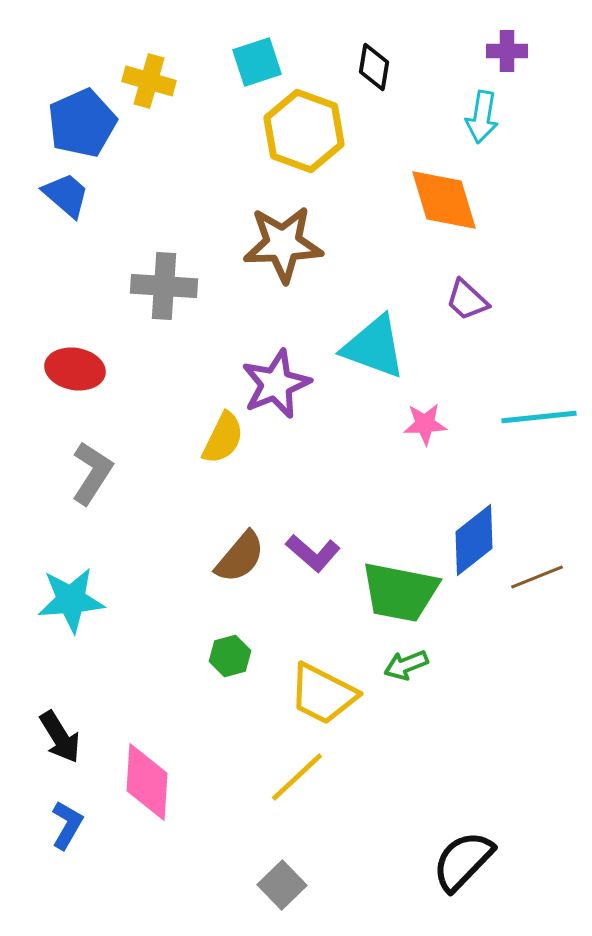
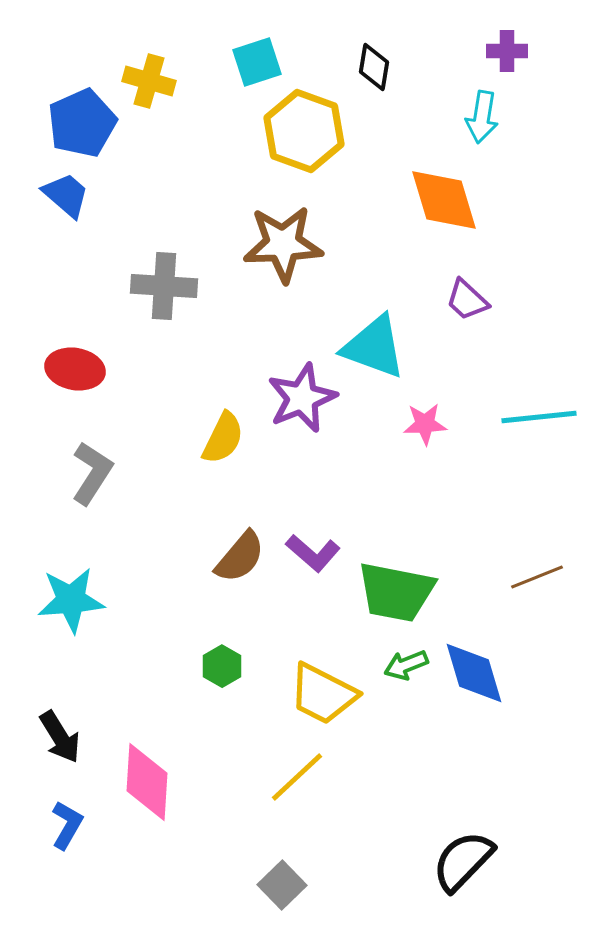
purple star: moved 26 px right, 14 px down
blue diamond: moved 133 px down; rotated 68 degrees counterclockwise
green trapezoid: moved 4 px left
green hexagon: moved 8 px left, 10 px down; rotated 15 degrees counterclockwise
